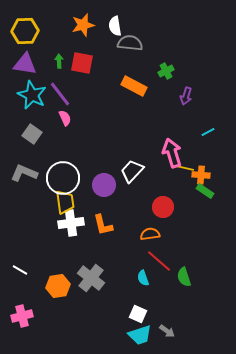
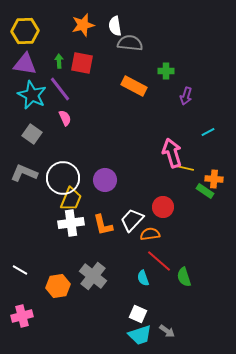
green cross: rotated 28 degrees clockwise
purple line: moved 5 px up
white trapezoid: moved 49 px down
orange cross: moved 13 px right, 4 px down
purple circle: moved 1 px right, 5 px up
yellow trapezoid: moved 6 px right, 3 px up; rotated 30 degrees clockwise
gray cross: moved 2 px right, 2 px up
